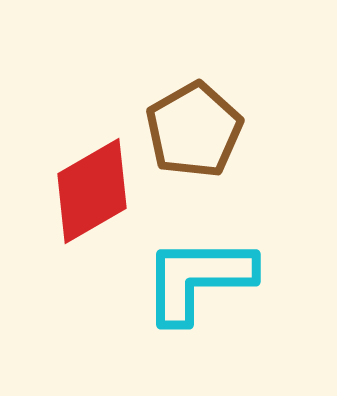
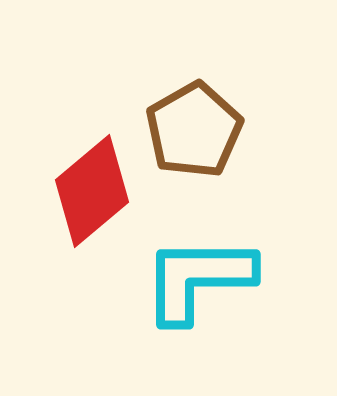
red diamond: rotated 10 degrees counterclockwise
